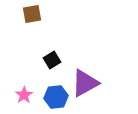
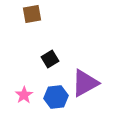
black square: moved 2 px left, 1 px up
